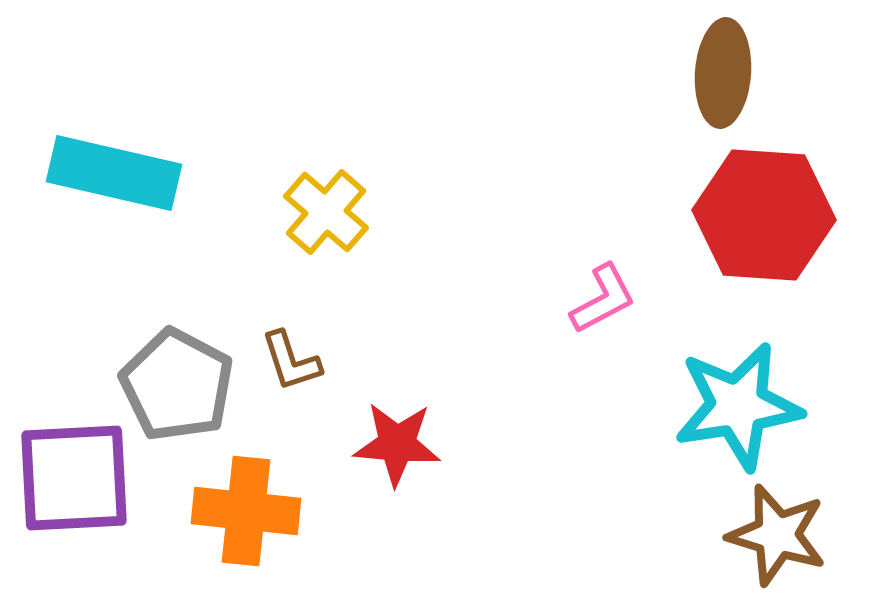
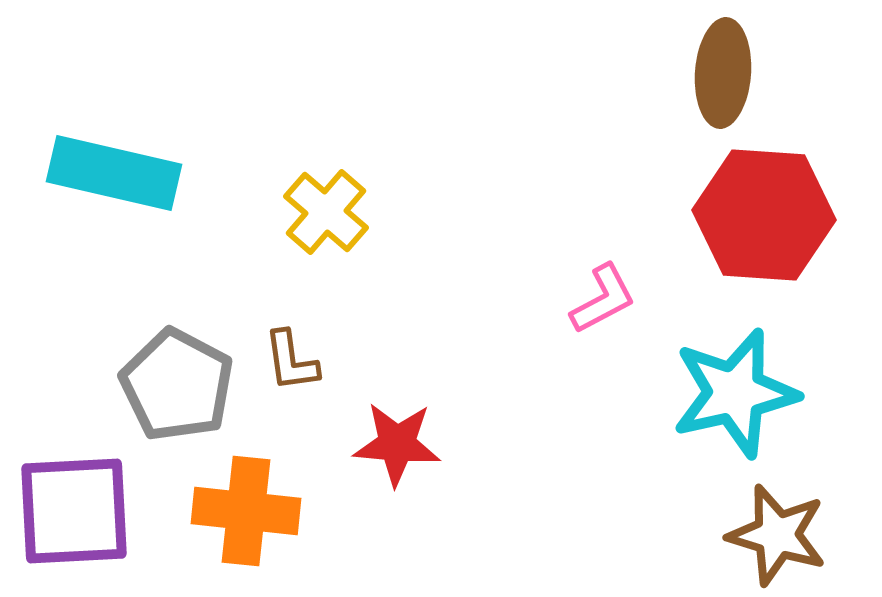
brown L-shape: rotated 10 degrees clockwise
cyan star: moved 3 px left, 13 px up; rotated 4 degrees counterclockwise
purple square: moved 33 px down
